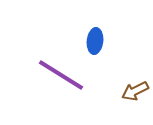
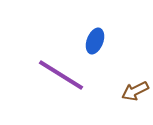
blue ellipse: rotated 15 degrees clockwise
